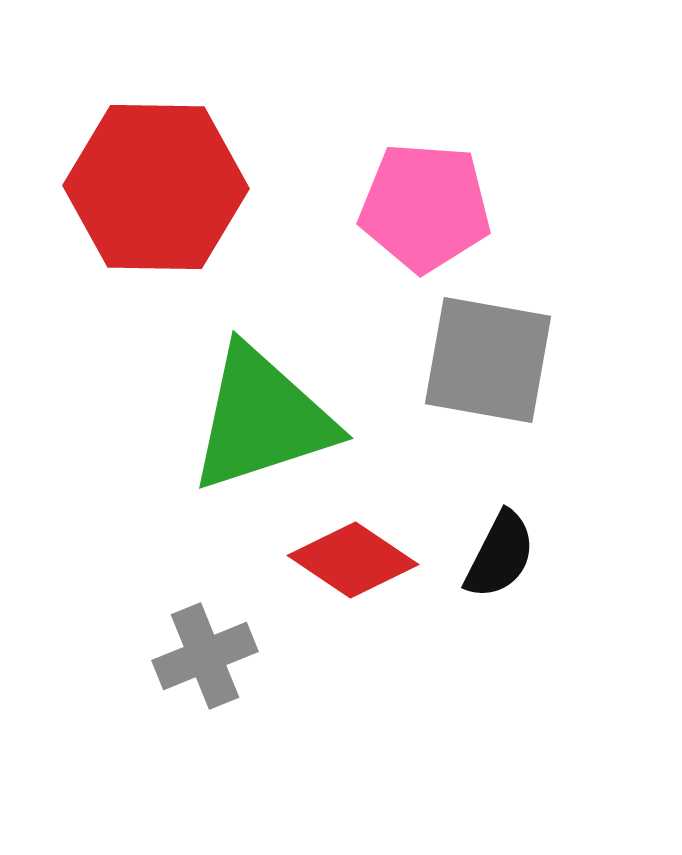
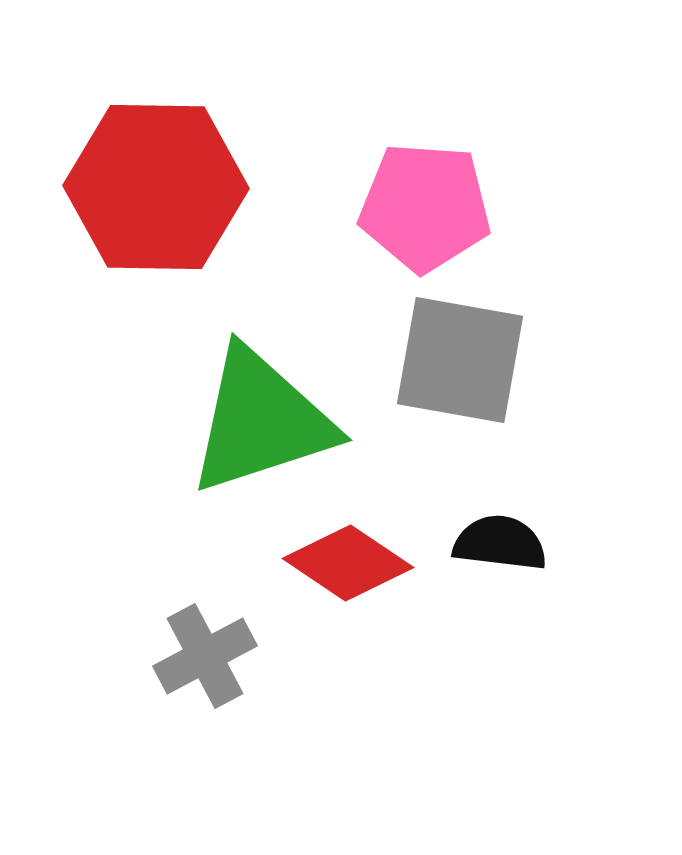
gray square: moved 28 px left
green triangle: moved 1 px left, 2 px down
black semicircle: moved 12 px up; rotated 110 degrees counterclockwise
red diamond: moved 5 px left, 3 px down
gray cross: rotated 6 degrees counterclockwise
